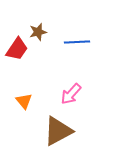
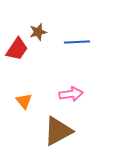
pink arrow: rotated 140 degrees counterclockwise
